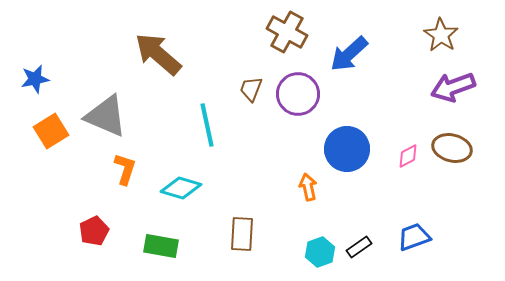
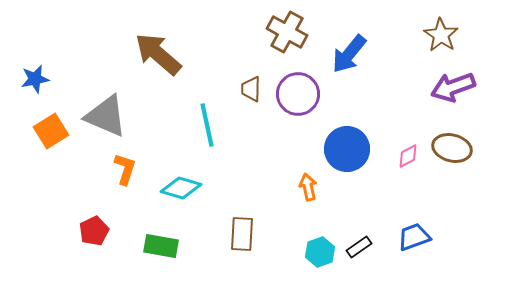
blue arrow: rotated 9 degrees counterclockwise
brown trapezoid: rotated 20 degrees counterclockwise
